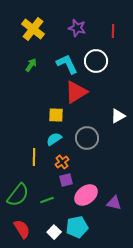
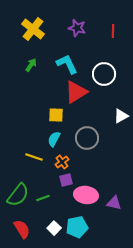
white circle: moved 8 px right, 13 px down
white triangle: moved 3 px right
cyan semicircle: rotated 28 degrees counterclockwise
yellow line: rotated 72 degrees counterclockwise
pink ellipse: rotated 45 degrees clockwise
green line: moved 4 px left, 2 px up
white square: moved 4 px up
